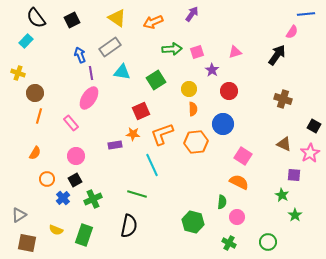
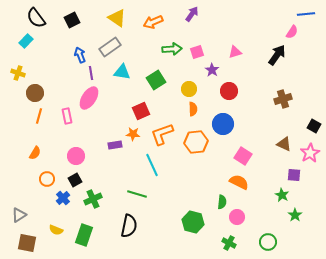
brown cross at (283, 99): rotated 36 degrees counterclockwise
pink rectangle at (71, 123): moved 4 px left, 7 px up; rotated 28 degrees clockwise
